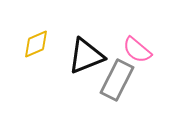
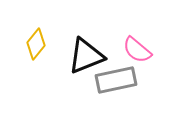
yellow diamond: rotated 28 degrees counterclockwise
gray rectangle: moved 1 px left; rotated 51 degrees clockwise
